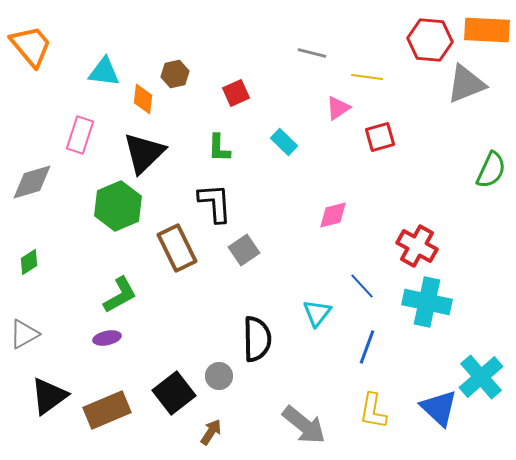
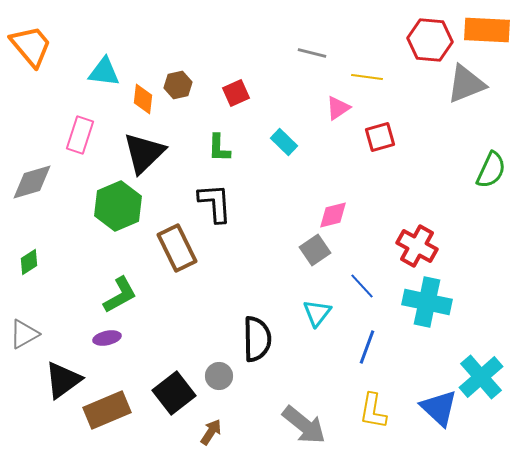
brown hexagon at (175, 74): moved 3 px right, 11 px down
gray square at (244, 250): moved 71 px right
black triangle at (49, 396): moved 14 px right, 16 px up
